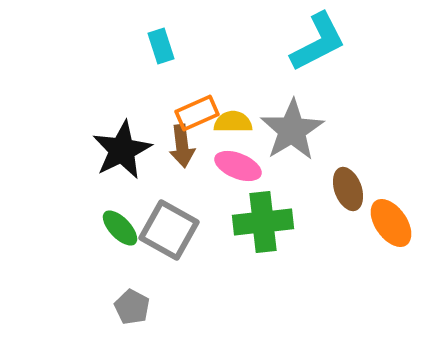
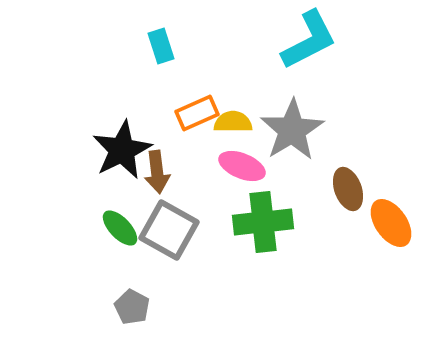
cyan L-shape: moved 9 px left, 2 px up
brown arrow: moved 25 px left, 26 px down
pink ellipse: moved 4 px right
